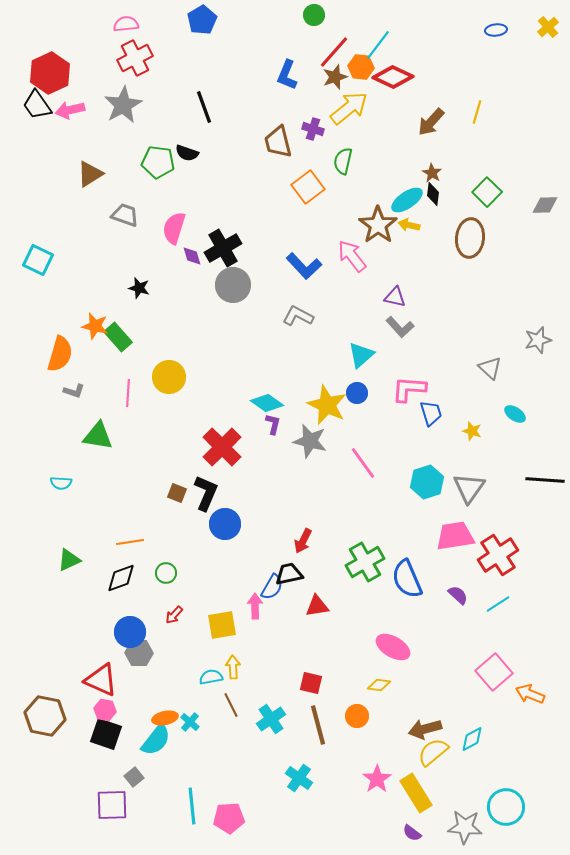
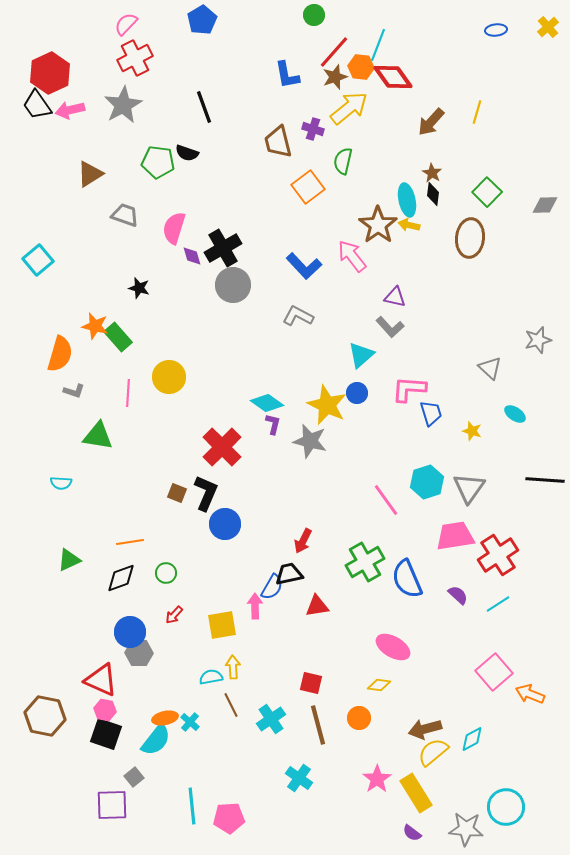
pink semicircle at (126, 24): rotated 40 degrees counterclockwise
cyan line at (378, 45): rotated 16 degrees counterclockwise
blue L-shape at (287, 75): rotated 32 degrees counterclockwise
red diamond at (393, 77): rotated 30 degrees clockwise
cyan ellipse at (407, 200): rotated 68 degrees counterclockwise
cyan square at (38, 260): rotated 24 degrees clockwise
gray L-shape at (400, 327): moved 10 px left
pink line at (363, 463): moved 23 px right, 37 px down
orange circle at (357, 716): moved 2 px right, 2 px down
gray star at (465, 827): moved 1 px right, 2 px down
